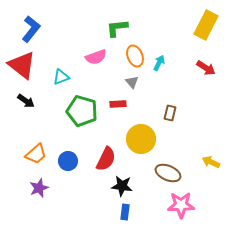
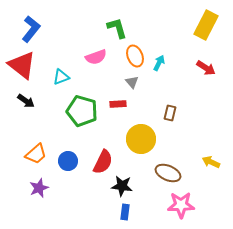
green L-shape: rotated 80 degrees clockwise
red semicircle: moved 3 px left, 3 px down
